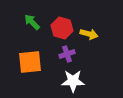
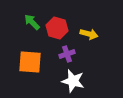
red hexagon: moved 5 px left
orange square: rotated 10 degrees clockwise
white star: rotated 15 degrees clockwise
